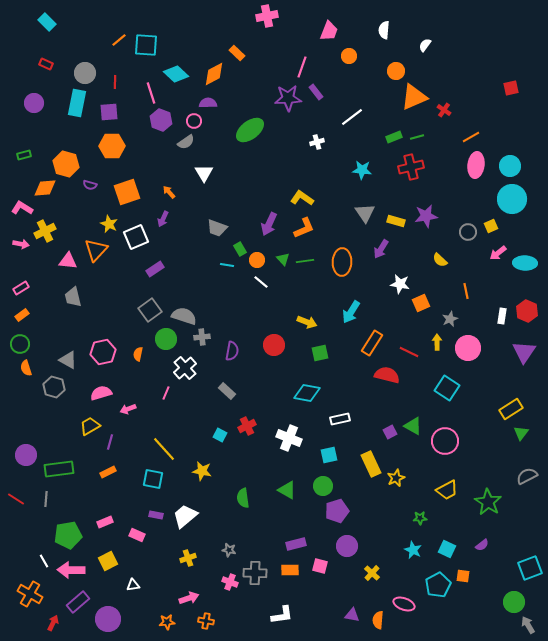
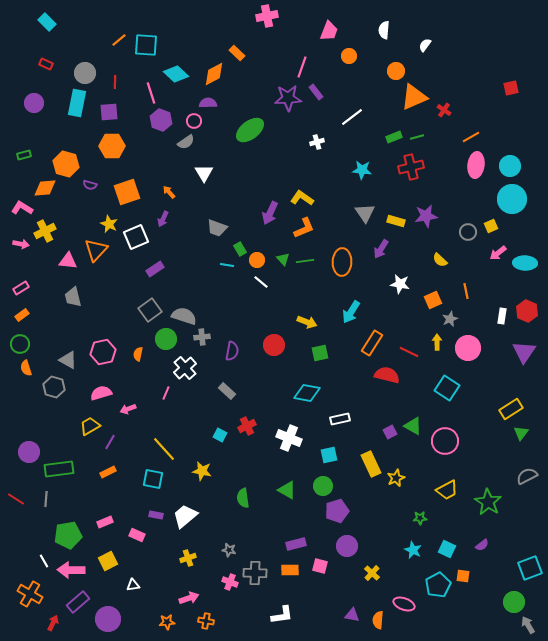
purple arrow at (269, 224): moved 1 px right, 11 px up
orange square at (421, 303): moved 12 px right, 3 px up
purple line at (110, 442): rotated 14 degrees clockwise
purple circle at (26, 455): moved 3 px right, 3 px up
